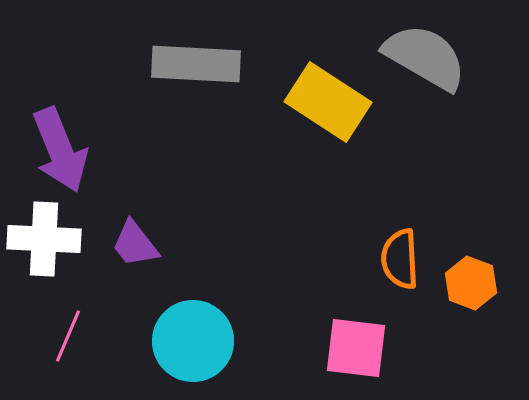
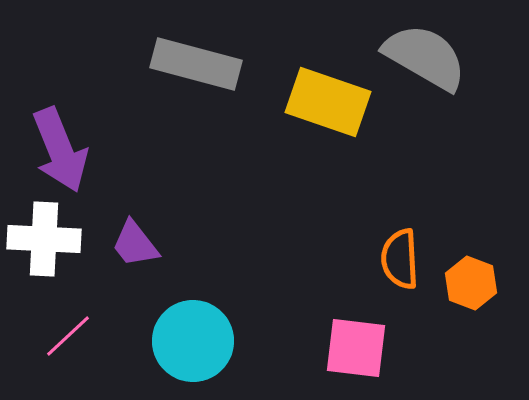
gray rectangle: rotated 12 degrees clockwise
yellow rectangle: rotated 14 degrees counterclockwise
pink line: rotated 24 degrees clockwise
